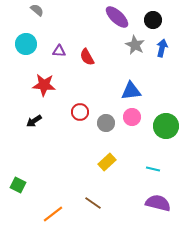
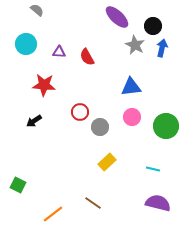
black circle: moved 6 px down
purple triangle: moved 1 px down
blue triangle: moved 4 px up
gray circle: moved 6 px left, 4 px down
